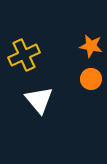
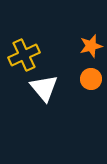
orange star: rotated 25 degrees counterclockwise
white triangle: moved 5 px right, 12 px up
